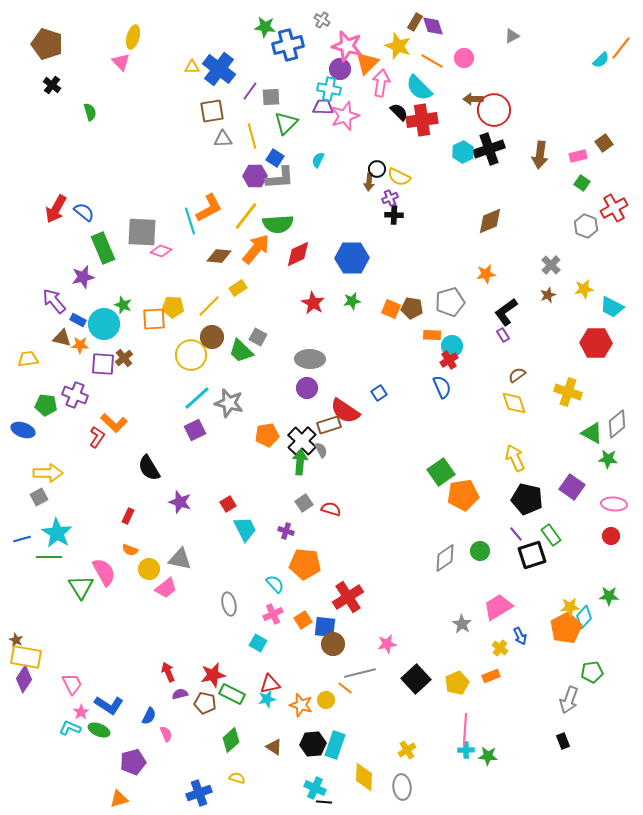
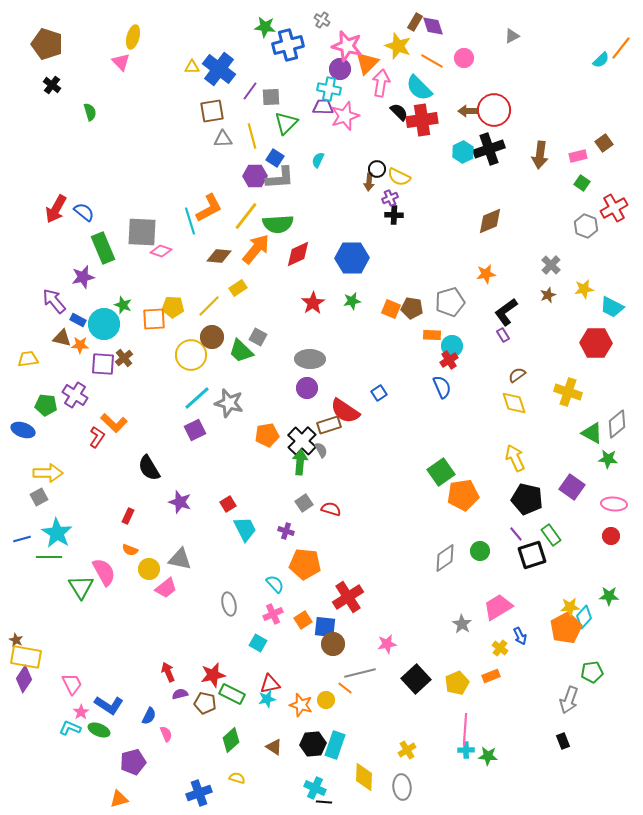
brown arrow at (473, 99): moved 5 px left, 12 px down
red star at (313, 303): rotated 10 degrees clockwise
purple cross at (75, 395): rotated 10 degrees clockwise
